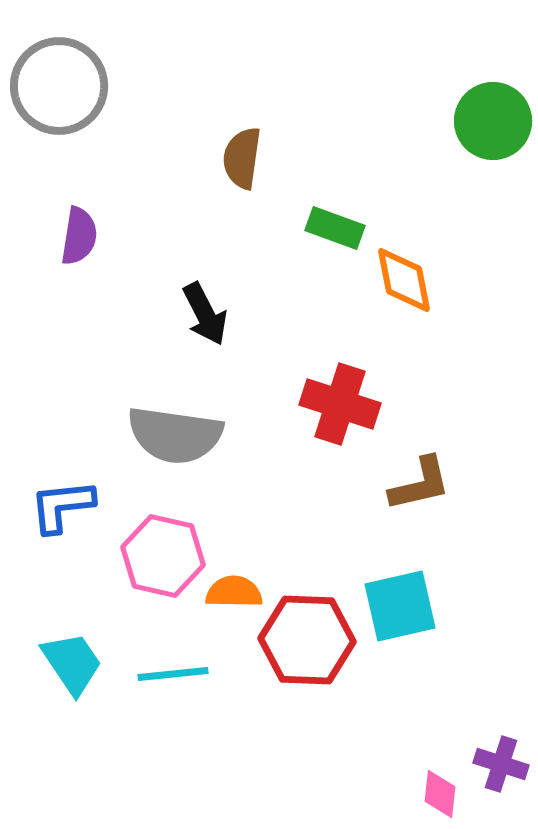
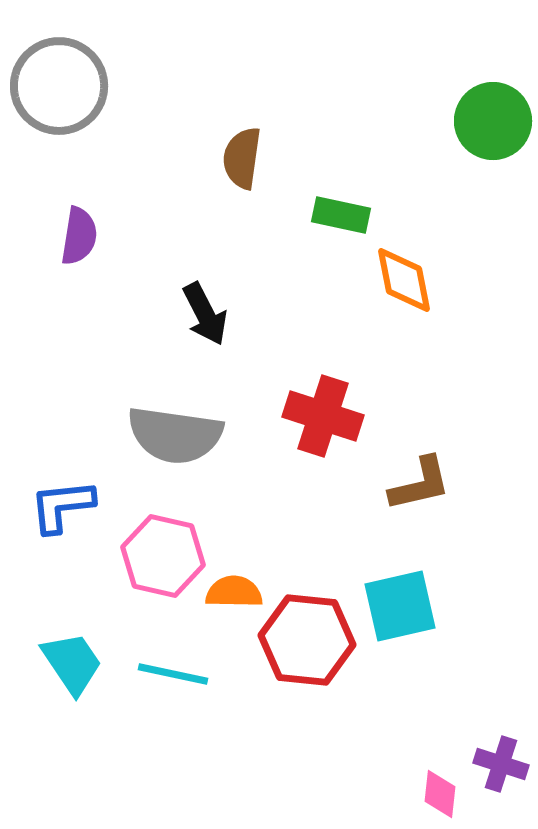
green rectangle: moved 6 px right, 13 px up; rotated 8 degrees counterclockwise
red cross: moved 17 px left, 12 px down
red hexagon: rotated 4 degrees clockwise
cyan line: rotated 18 degrees clockwise
